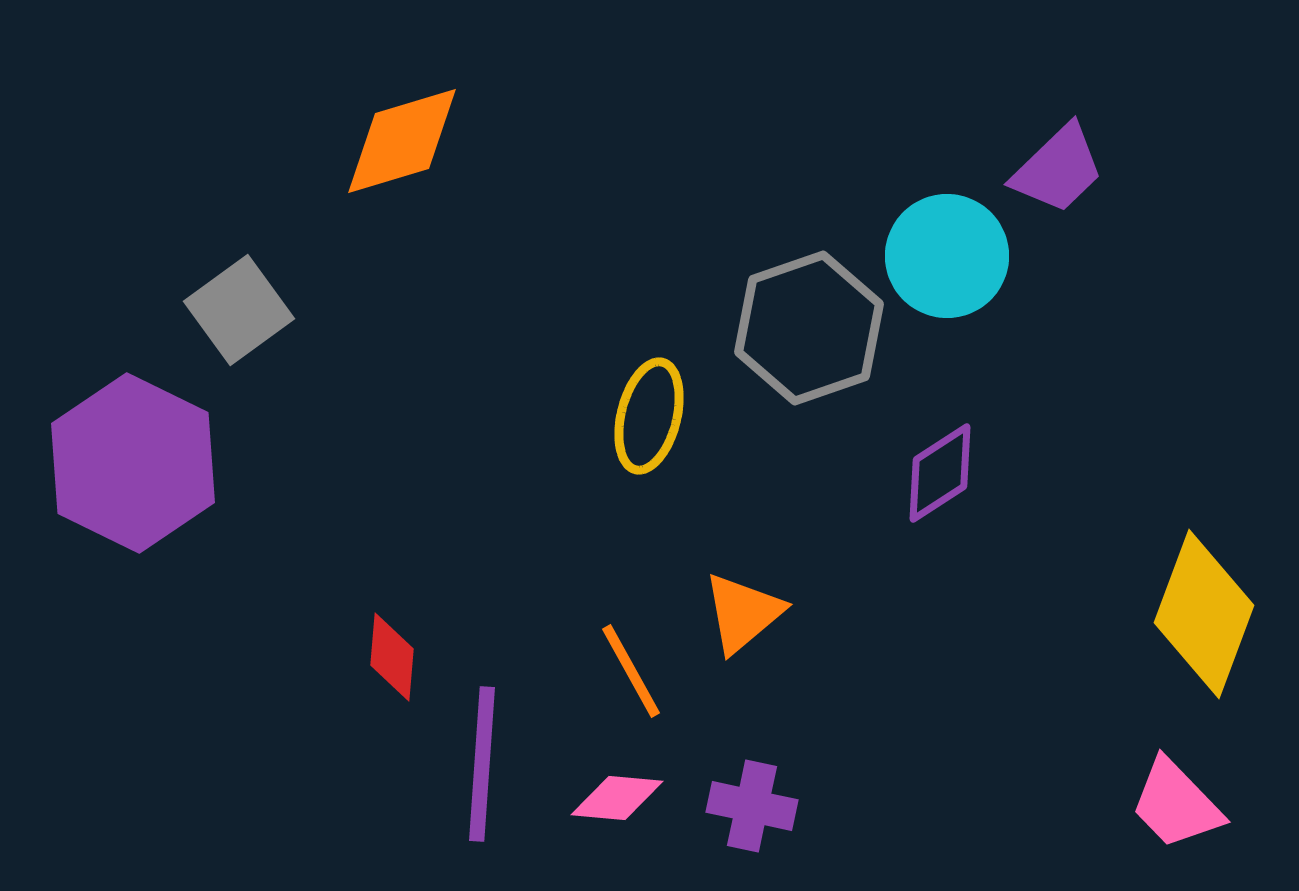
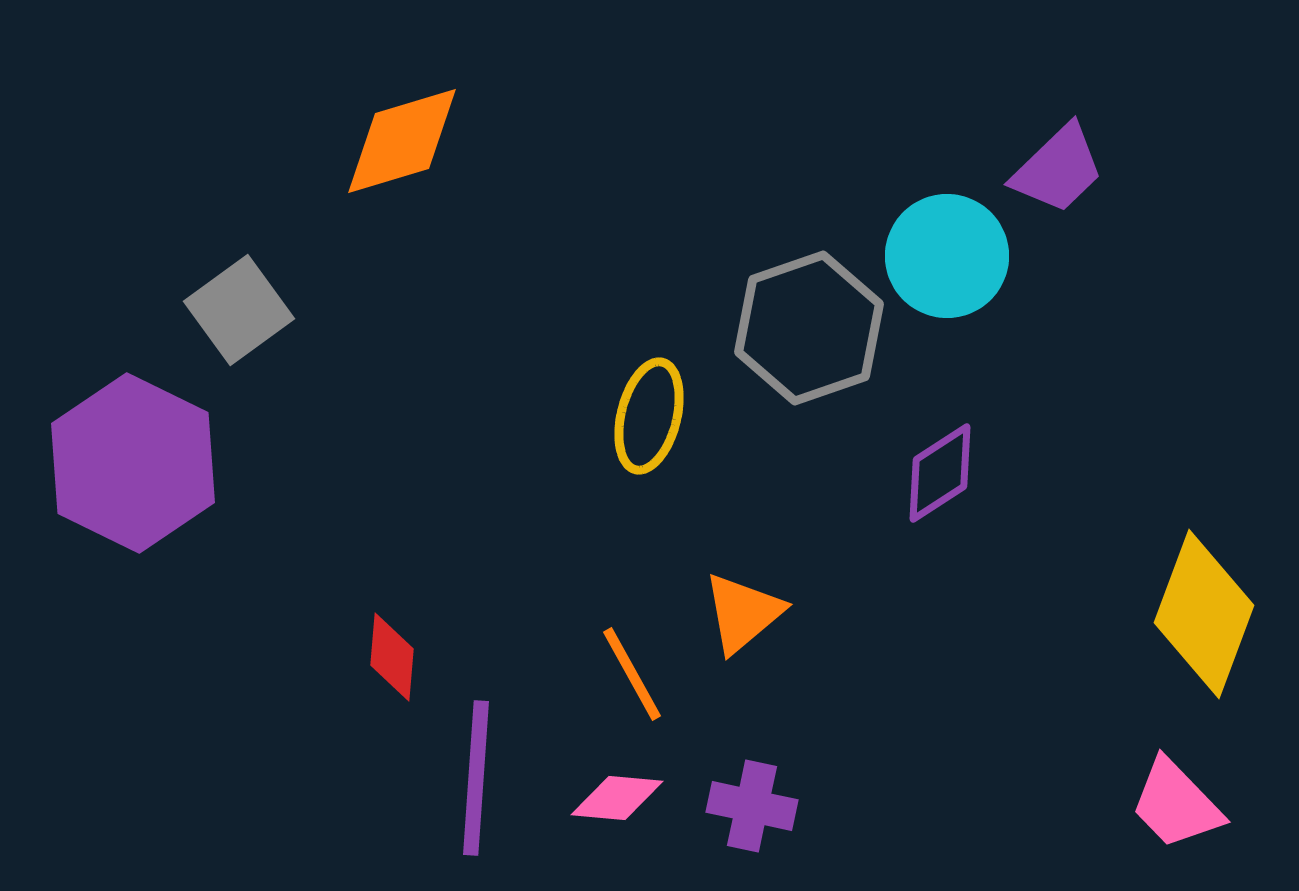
orange line: moved 1 px right, 3 px down
purple line: moved 6 px left, 14 px down
